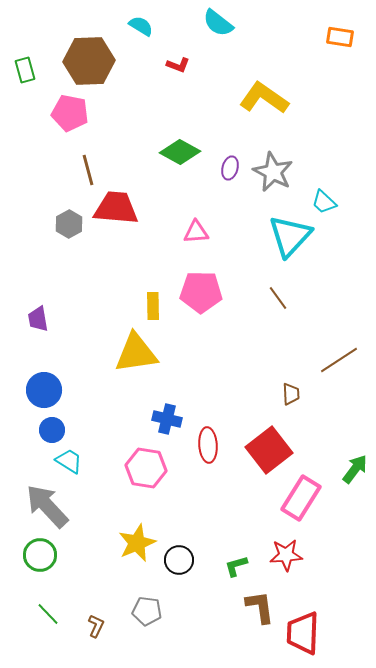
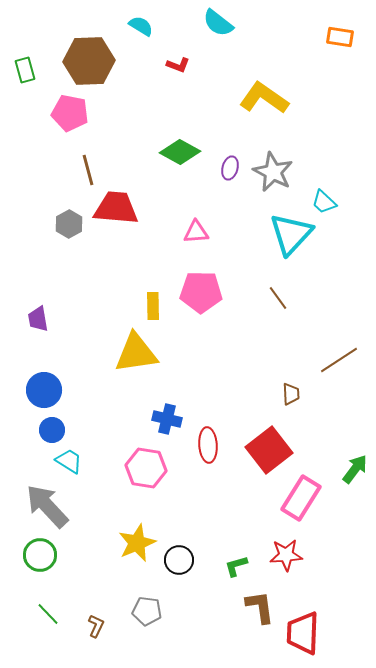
cyan triangle at (290, 236): moved 1 px right, 2 px up
